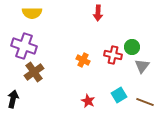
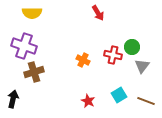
red arrow: rotated 35 degrees counterclockwise
brown cross: rotated 18 degrees clockwise
brown line: moved 1 px right, 1 px up
